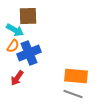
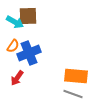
cyan arrow: moved 8 px up
